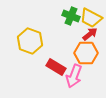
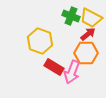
red arrow: moved 2 px left
yellow hexagon: moved 10 px right
red rectangle: moved 2 px left
pink arrow: moved 2 px left, 4 px up
